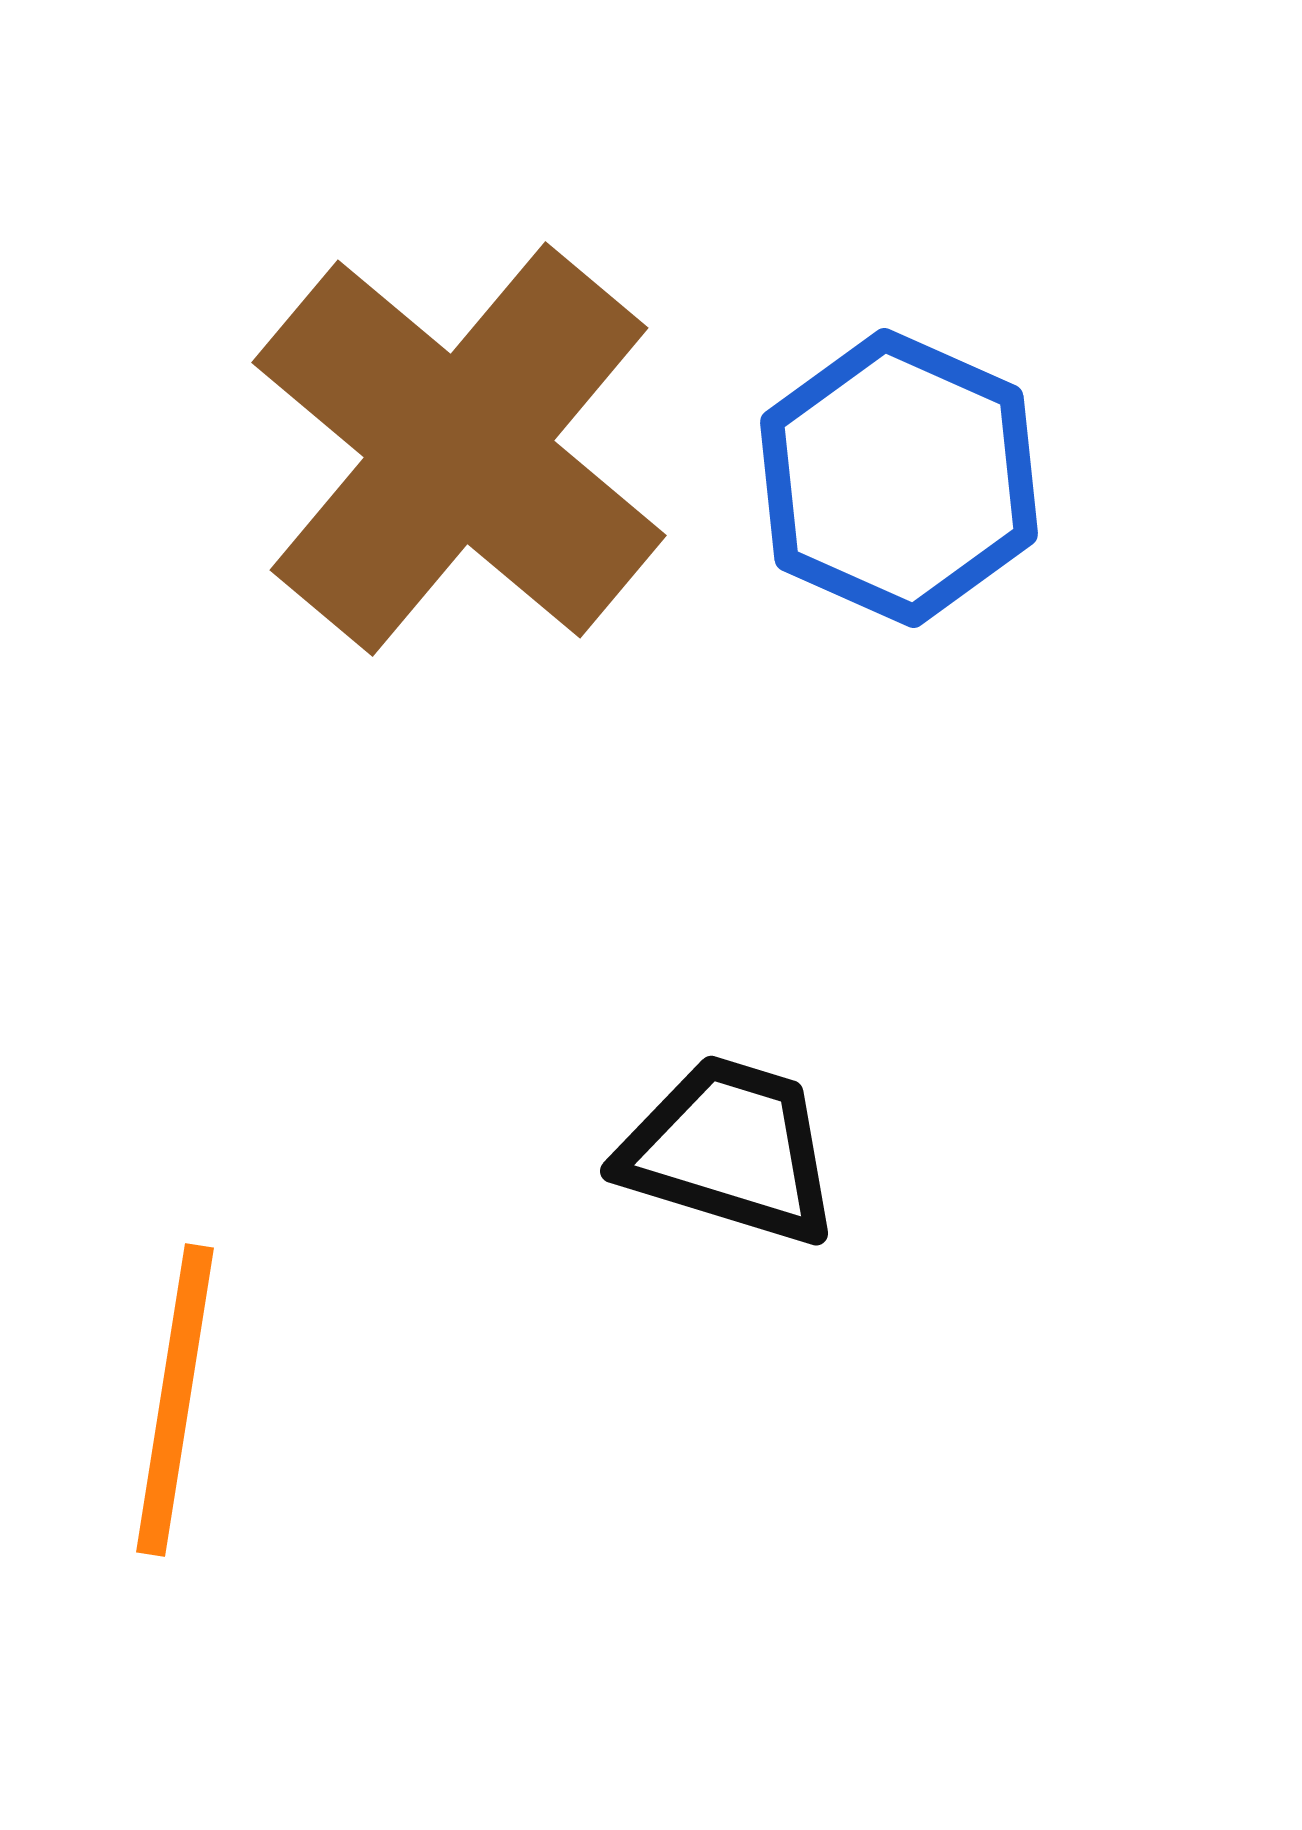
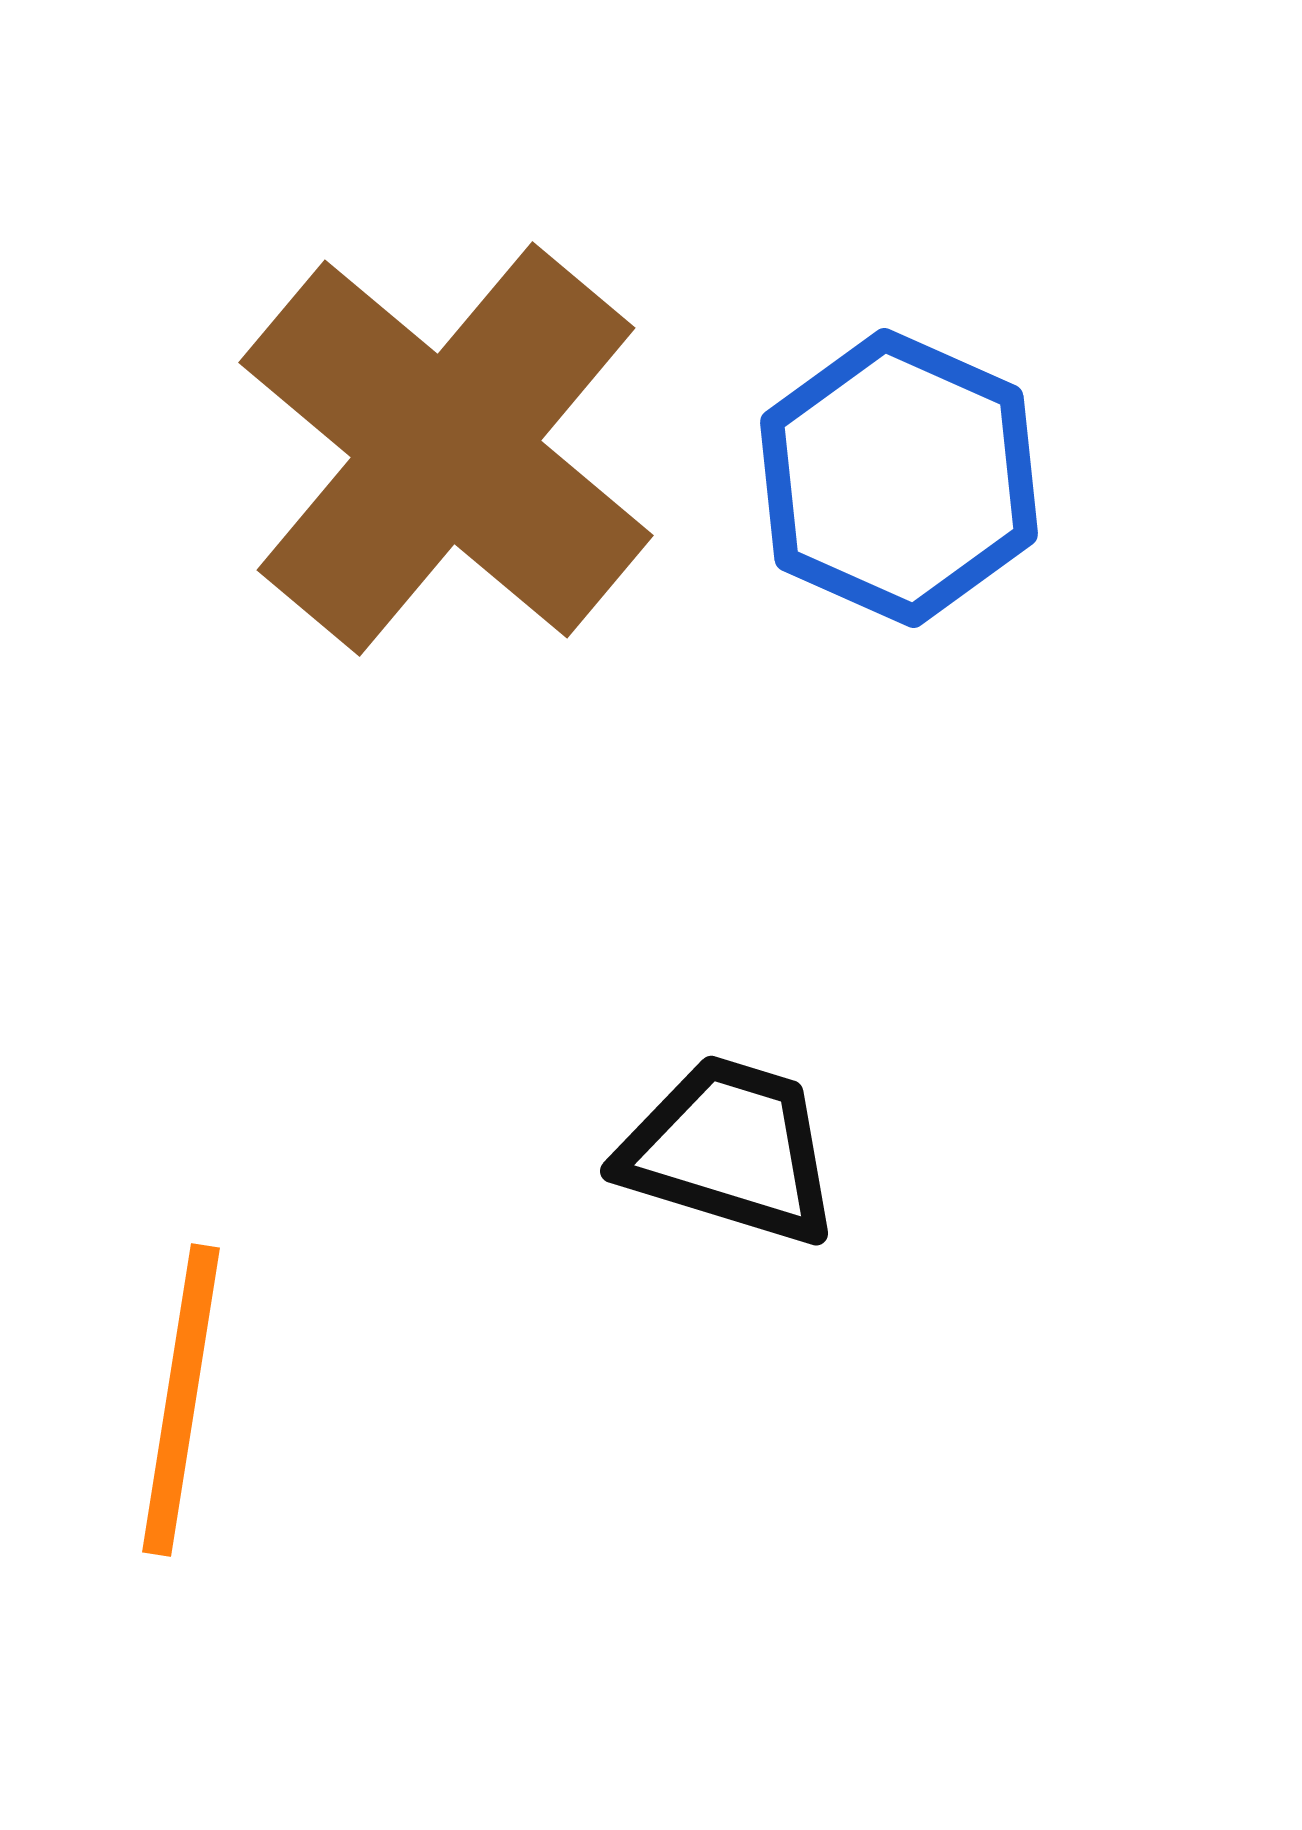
brown cross: moved 13 px left
orange line: moved 6 px right
